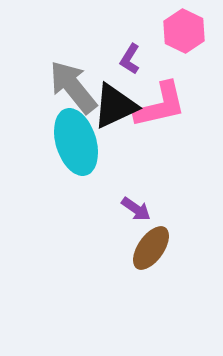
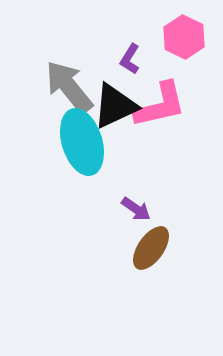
pink hexagon: moved 6 px down
gray arrow: moved 4 px left
cyan ellipse: moved 6 px right
